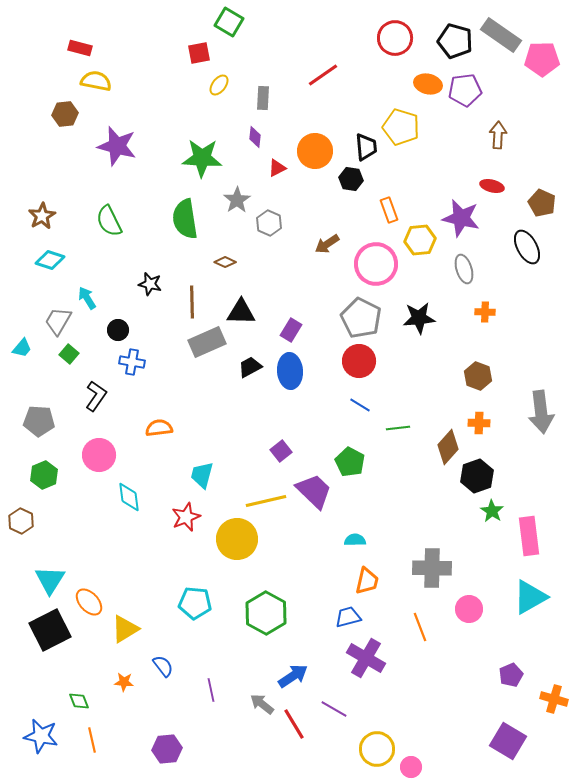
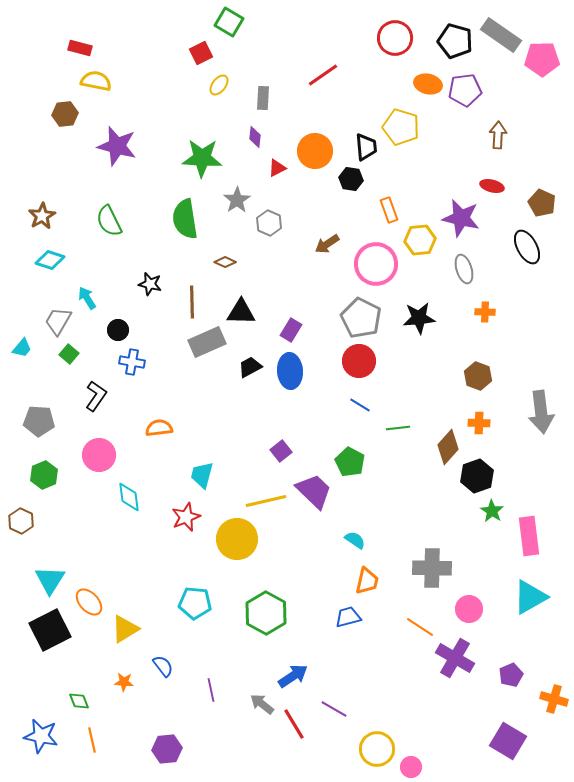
red square at (199, 53): moved 2 px right; rotated 15 degrees counterclockwise
cyan semicircle at (355, 540): rotated 35 degrees clockwise
orange line at (420, 627): rotated 36 degrees counterclockwise
purple cross at (366, 658): moved 89 px right
